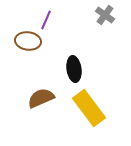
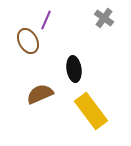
gray cross: moved 1 px left, 3 px down
brown ellipse: rotated 55 degrees clockwise
brown semicircle: moved 1 px left, 4 px up
yellow rectangle: moved 2 px right, 3 px down
